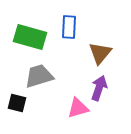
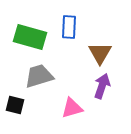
brown triangle: rotated 10 degrees counterclockwise
purple arrow: moved 3 px right, 2 px up
black square: moved 2 px left, 2 px down
pink triangle: moved 6 px left
